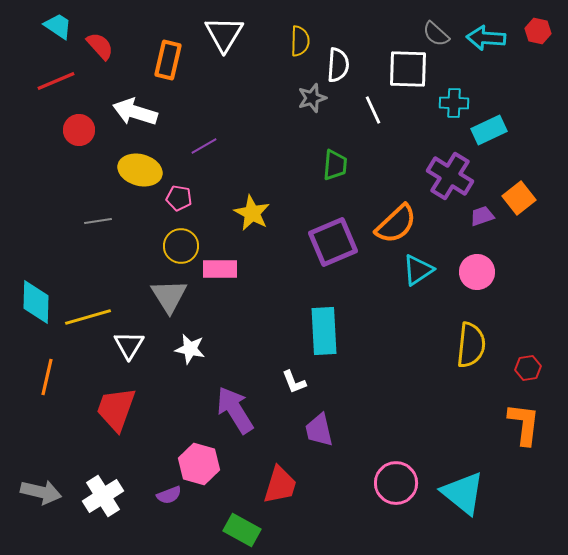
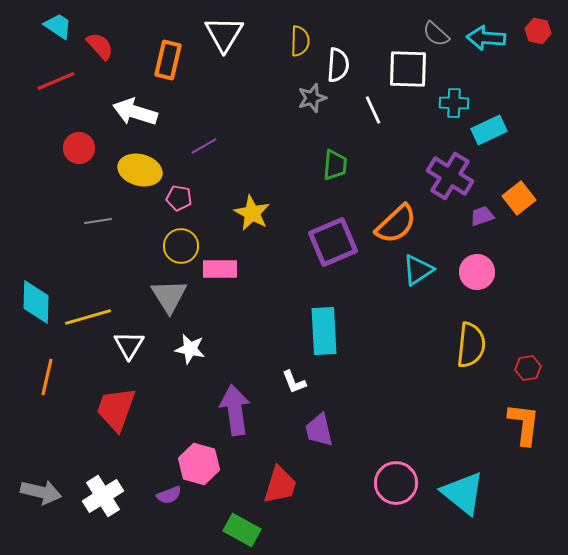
red circle at (79, 130): moved 18 px down
purple arrow at (235, 410): rotated 24 degrees clockwise
